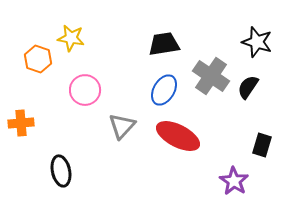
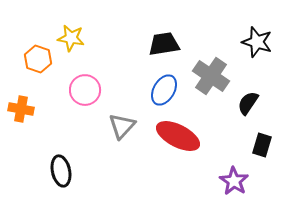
black semicircle: moved 16 px down
orange cross: moved 14 px up; rotated 15 degrees clockwise
